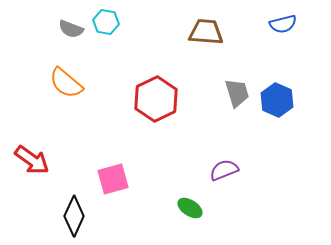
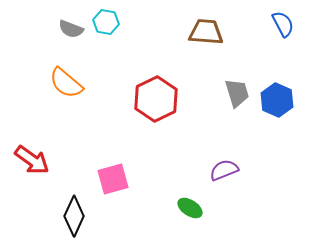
blue semicircle: rotated 104 degrees counterclockwise
